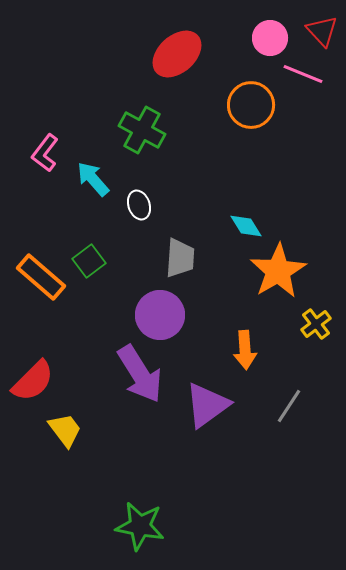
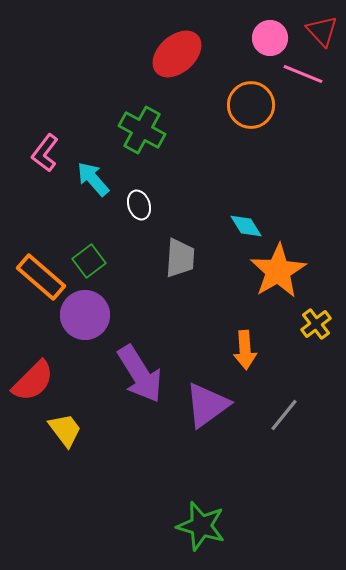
purple circle: moved 75 px left
gray line: moved 5 px left, 9 px down; rotated 6 degrees clockwise
green star: moved 61 px right; rotated 6 degrees clockwise
